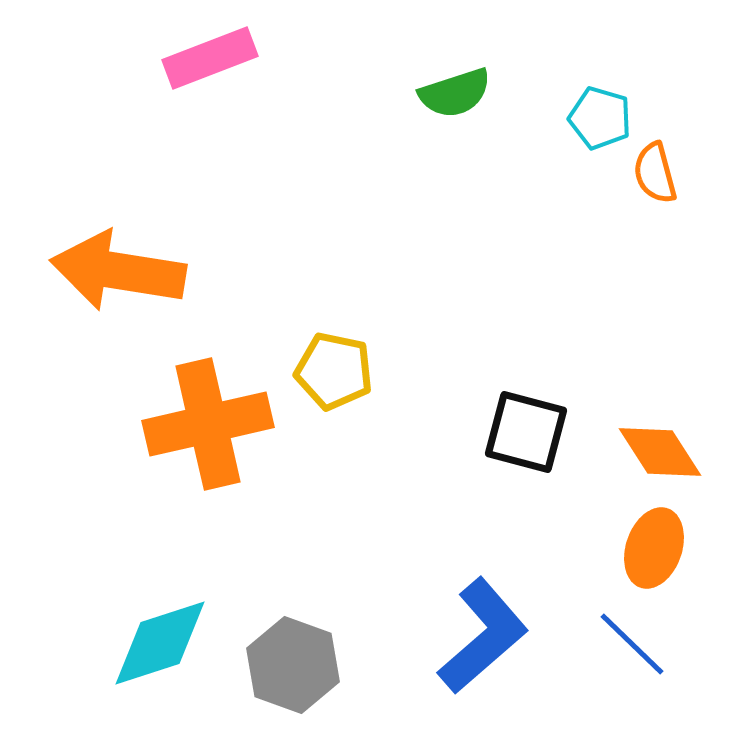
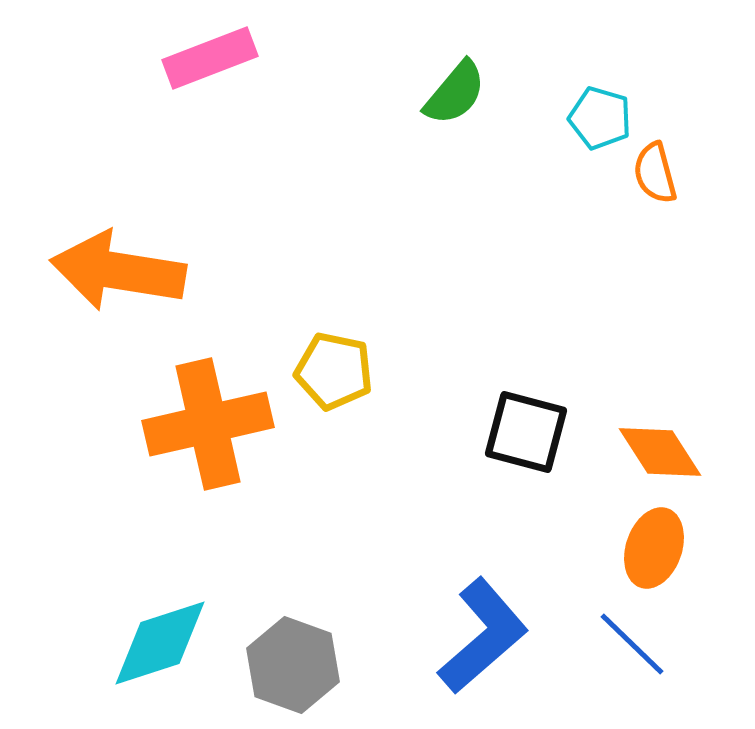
green semicircle: rotated 32 degrees counterclockwise
